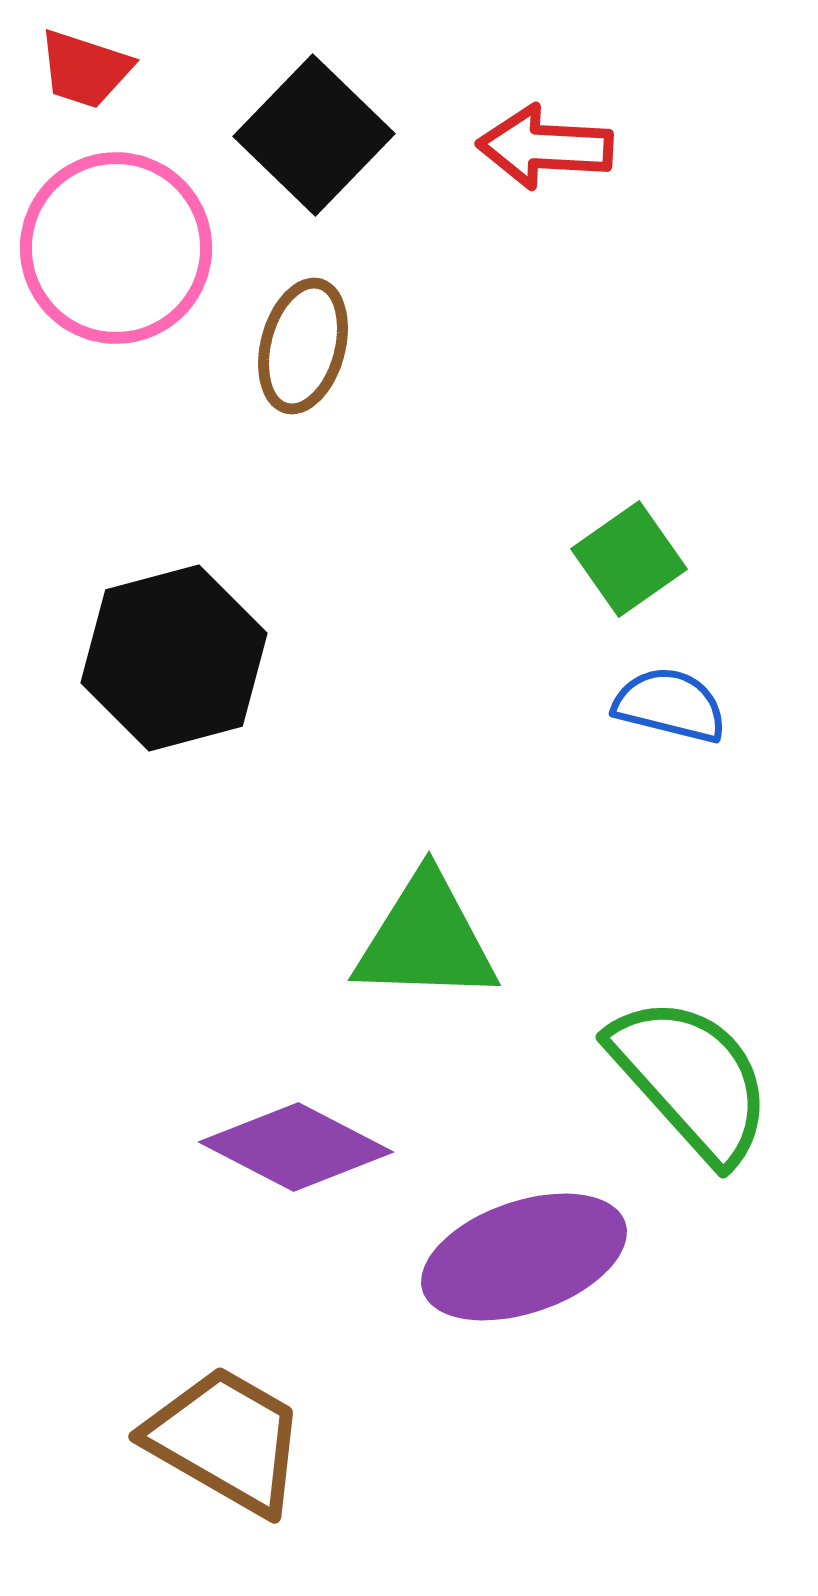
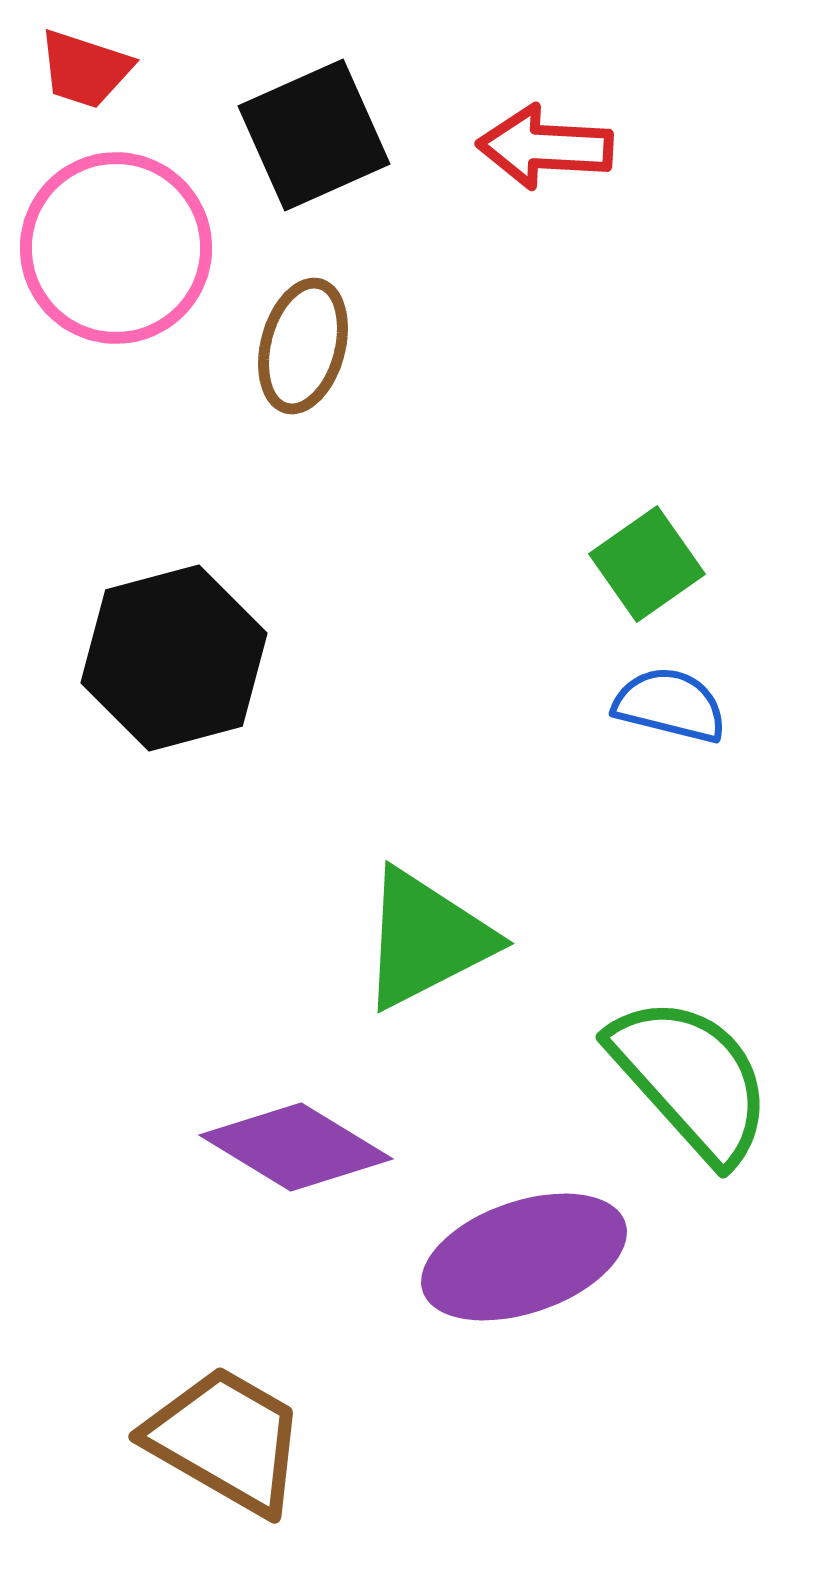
black square: rotated 22 degrees clockwise
green square: moved 18 px right, 5 px down
green triangle: rotated 29 degrees counterclockwise
purple diamond: rotated 4 degrees clockwise
